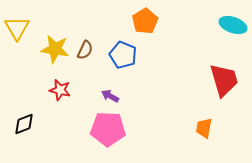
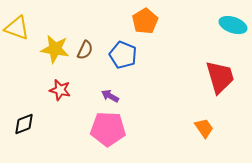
yellow triangle: rotated 40 degrees counterclockwise
red trapezoid: moved 4 px left, 3 px up
orange trapezoid: rotated 135 degrees clockwise
